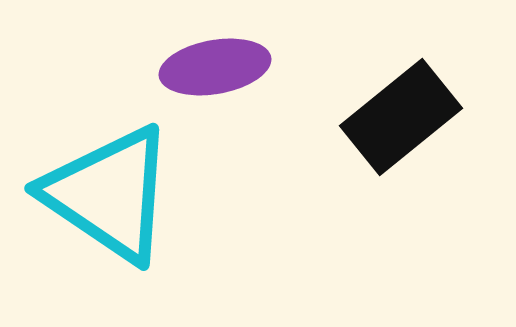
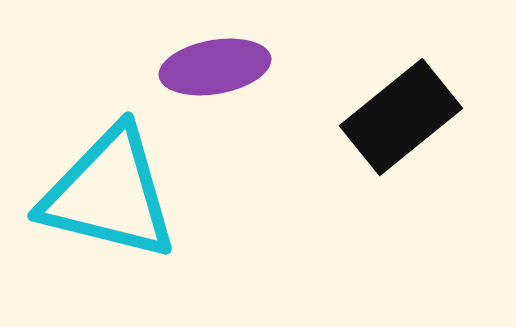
cyan triangle: rotated 20 degrees counterclockwise
